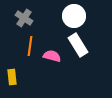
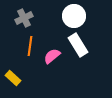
gray cross: rotated 30 degrees clockwise
pink semicircle: rotated 54 degrees counterclockwise
yellow rectangle: moved 1 px right, 1 px down; rotated 42 degrees counterclockwise
